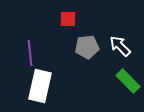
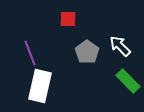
gray pentagon: moved 5 px down; rotated 30 degrees counterclockwise
purple line: rotated 15 degrees counterclockwise
